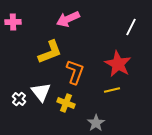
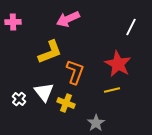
white triangle: moved 3 px right
